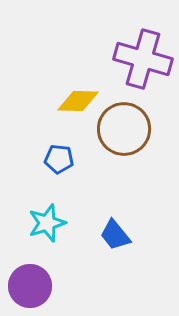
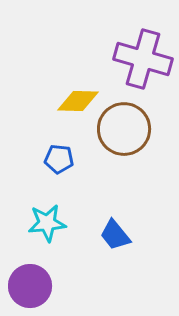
cyan star: rotated 12 degrees clockwise
